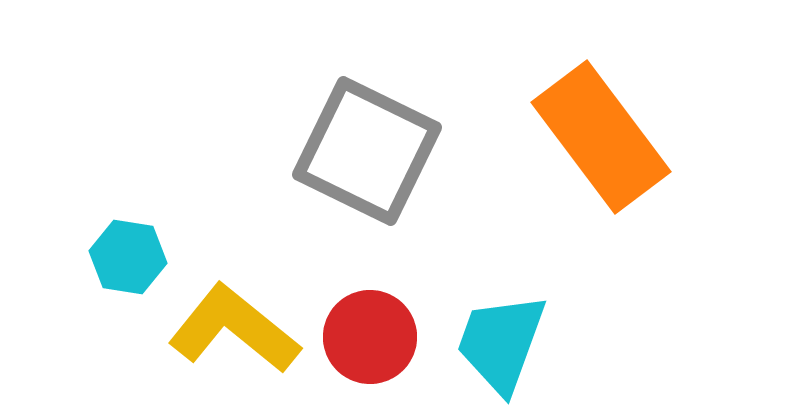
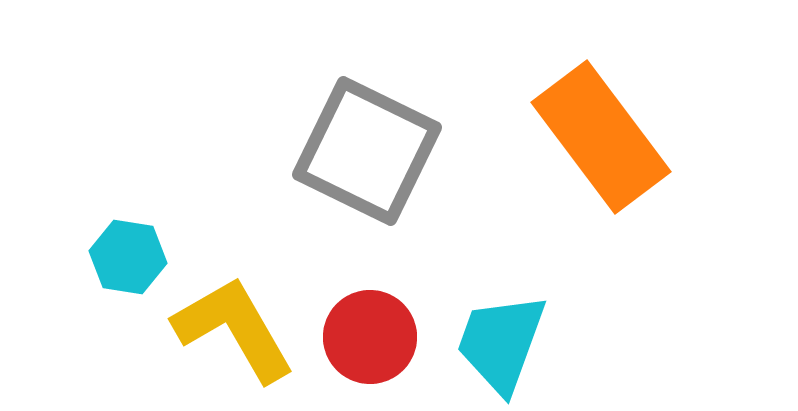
yellow L-shape: rotated 21 degrees clockwise
